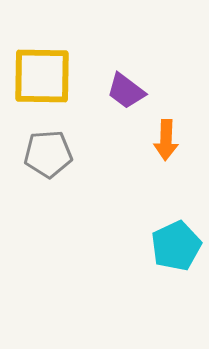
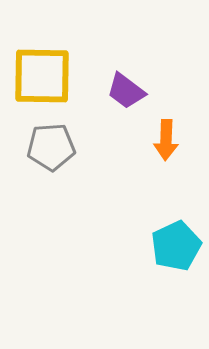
gray pentagon: moved 3 px right, 7 px up
